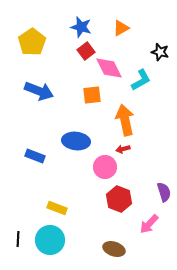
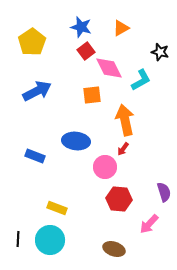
blue arrow: moved 2 px left; rotated 48 degrees counterclockwise
red arrow: rotated 40 degrees counterclockwise
red hexagon: rotated 15 degrees counterclockwise
